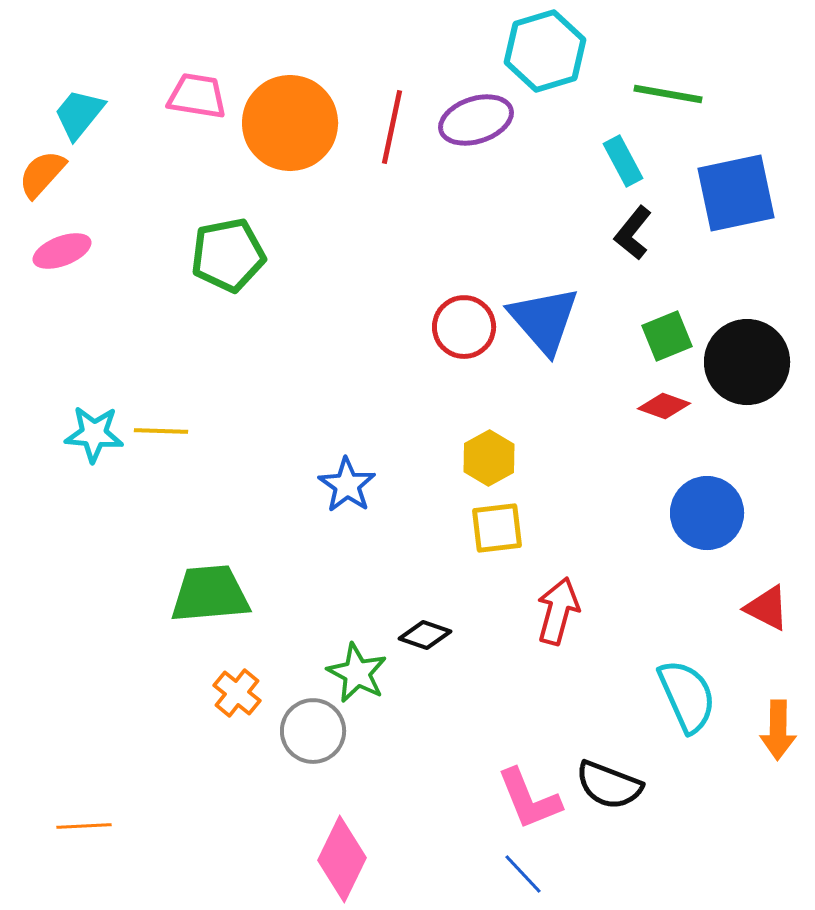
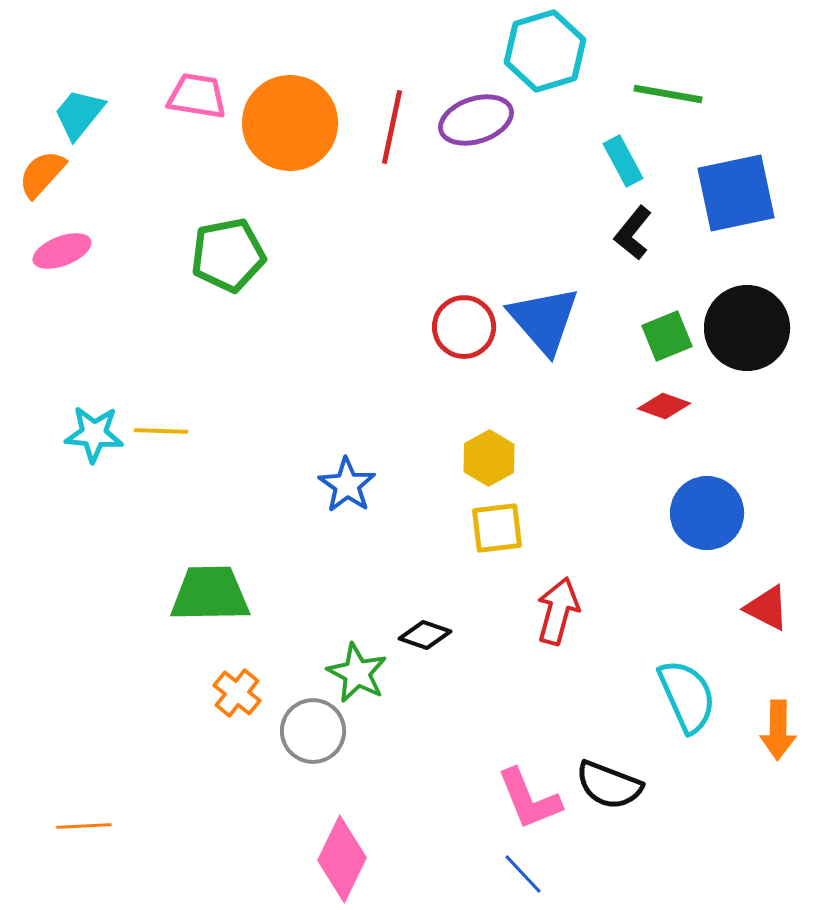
black circle: moved 34 px up
green trapezoid: rotated 4 degrees clockwise
